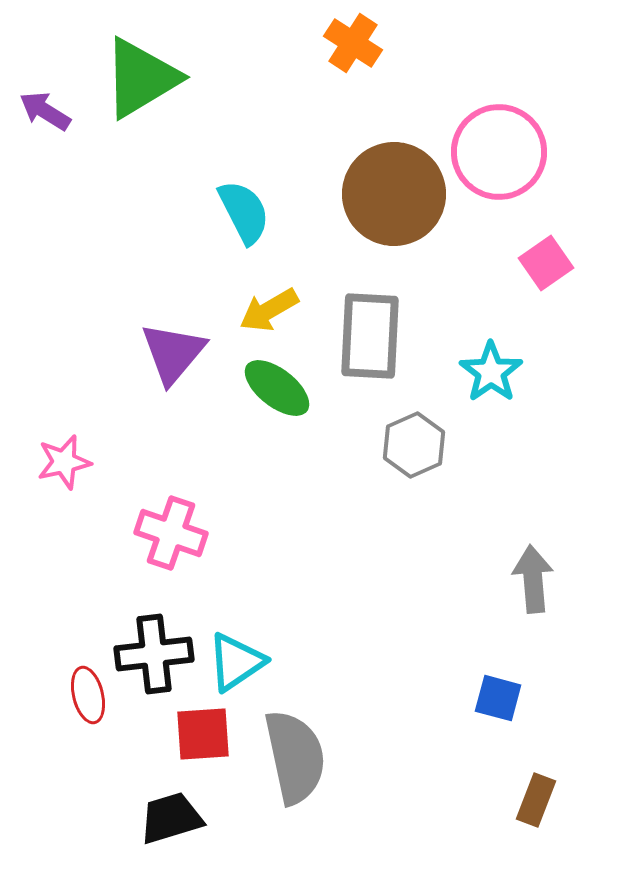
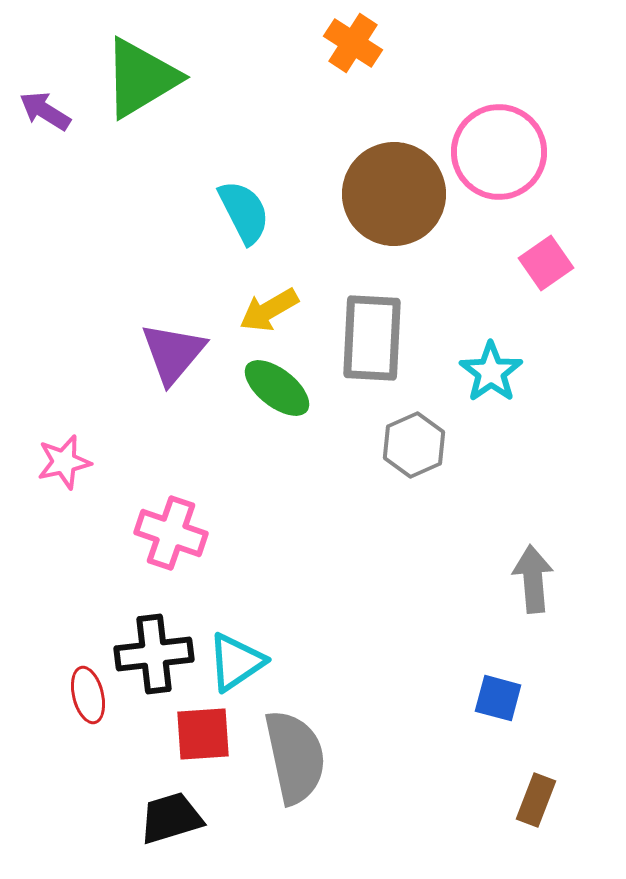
gray rectangle: moved 2 px right, 2 px down
